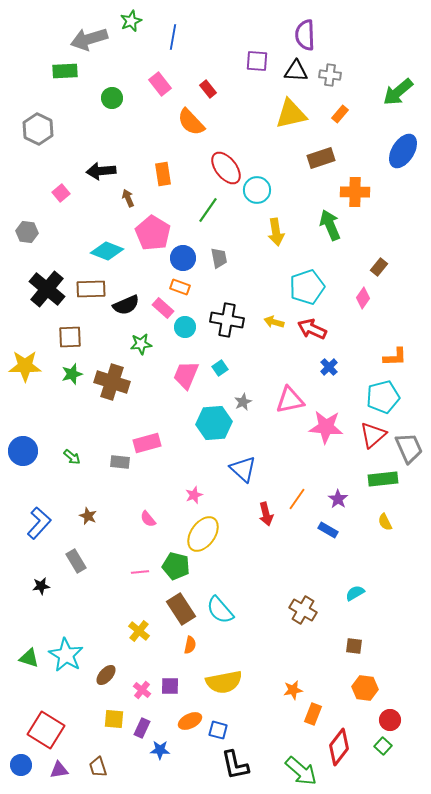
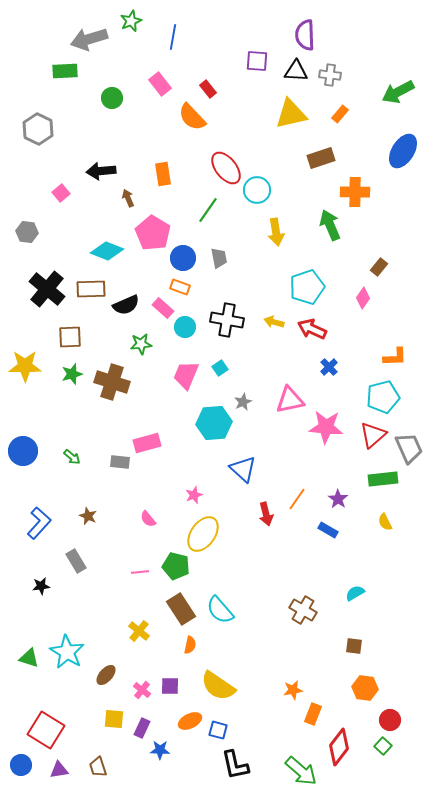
green arrow at (398, 92): rotated 12 degrees clockwise
orange semicircle at (191, 122): moved 1 px right, 5 px up
cyan star at (66, 655): moved 1 px right, 3 px up
yellow semicircle at (224, 682): moved 6 px left, 4 px down; rotated 45 degrees clockwise
